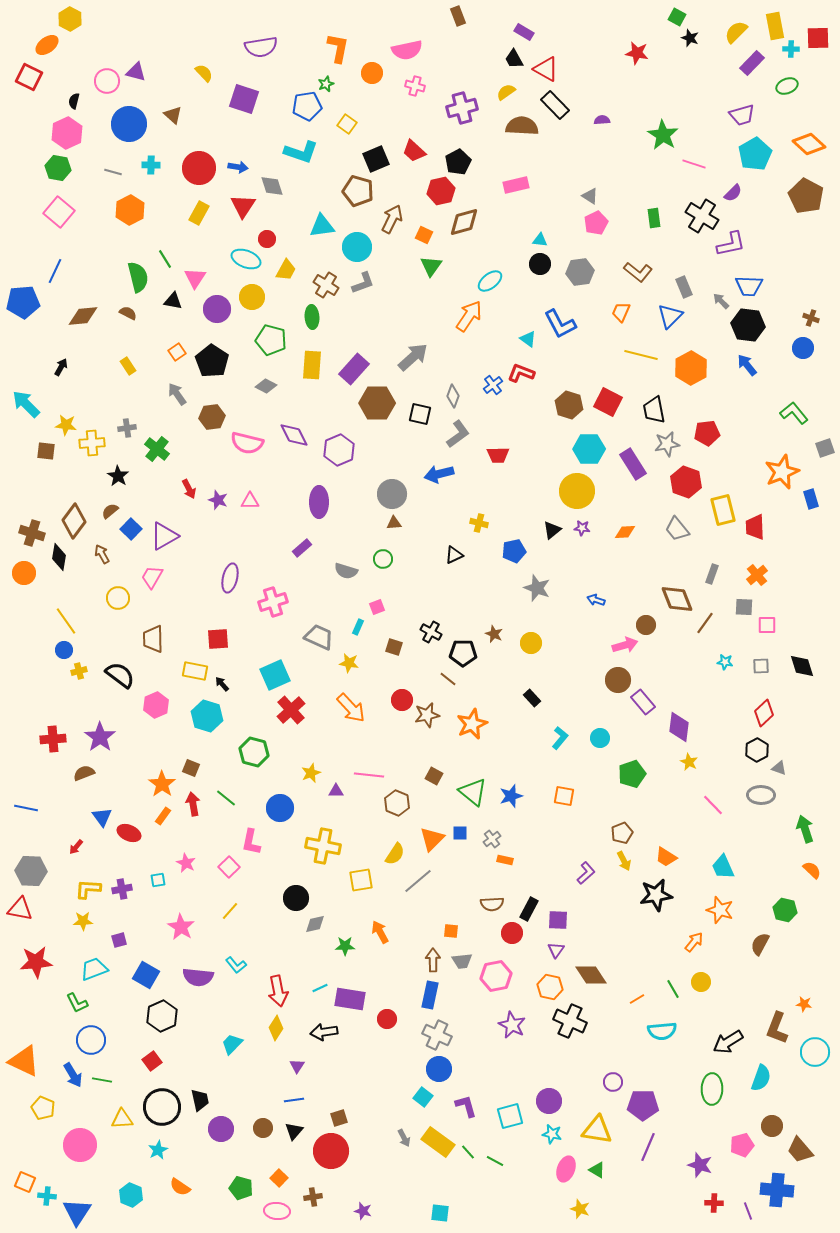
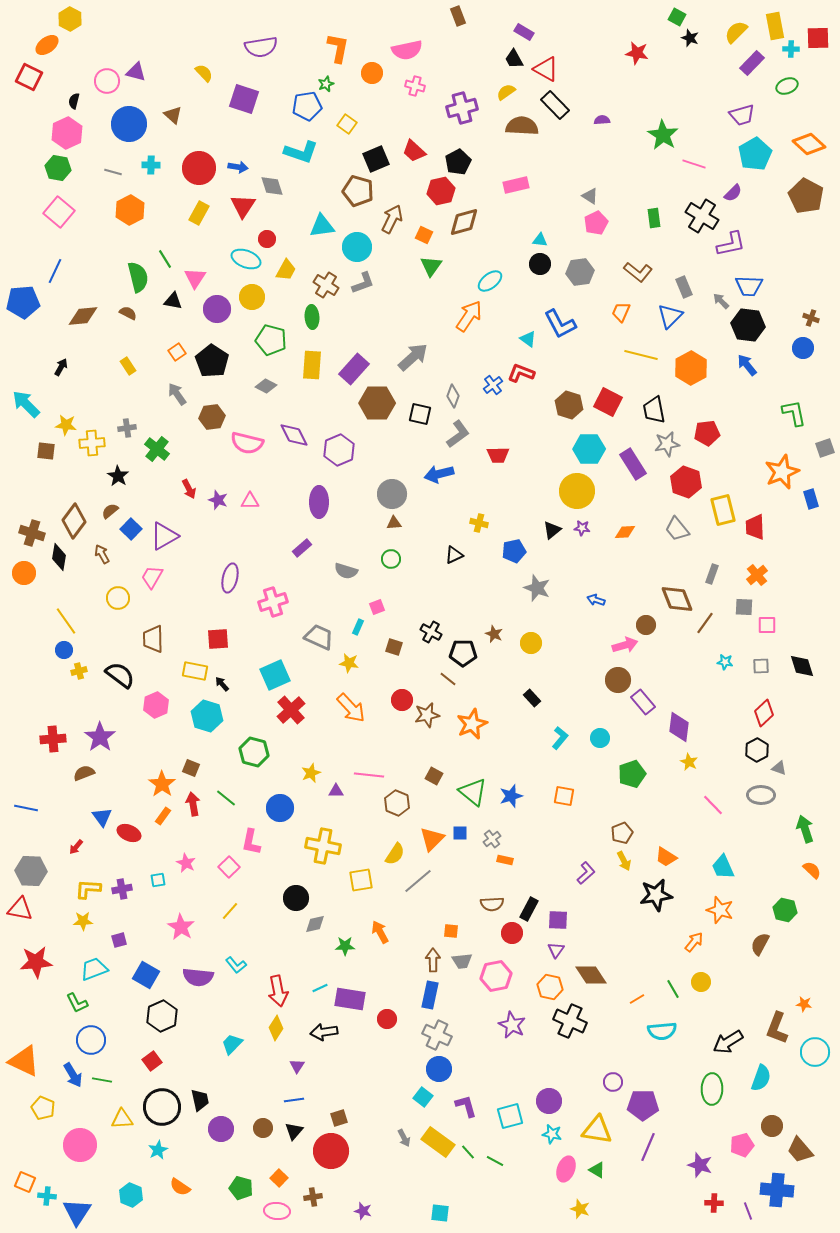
green L-shape at (794, 413): rotated 28 degrees clockwise
green circle at (383, 559): moved 8 px right
